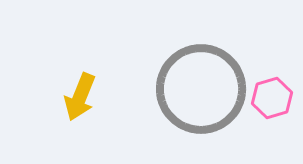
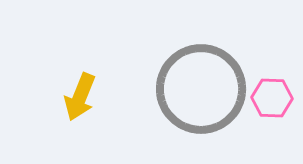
pink hexagon: rotated 18 degrees clockwise
